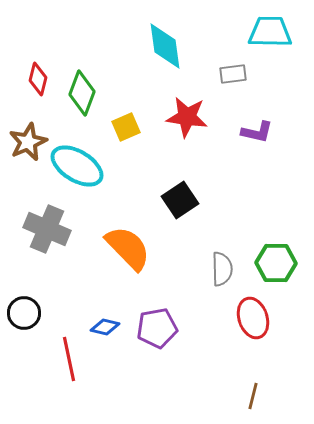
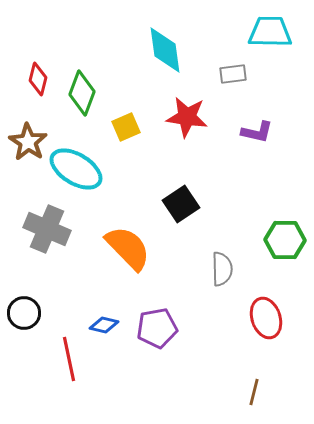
cyan diamond: moved 4 px down
brown star: rotated 15 degrees counterclockwise
cyan ellipse: moved 1 px left, 3 px down
black square: moved 1 px right, 4 px down
green hexagon: moved 9 px right, 23 px up
red ellipse: moved 13 px right
blue diamond: moved 1 px left, 2 px up
brown line: moved 1 px right, 4 px up
